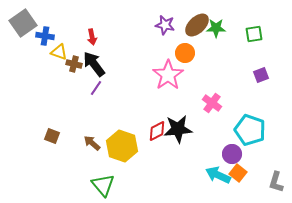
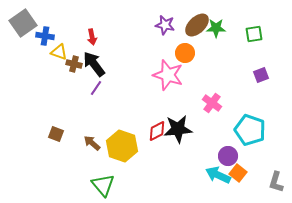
pink star: rotated 20 degrees counterclockwise
brown square: moved 4 px right, 2 px up
purple circle: moved 4 px left, 2 px down
